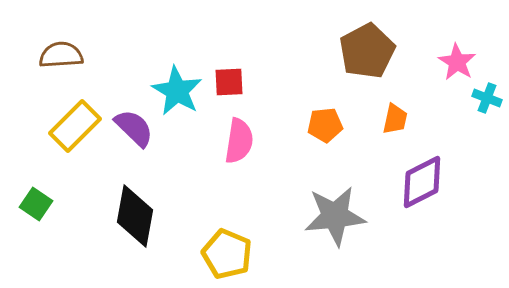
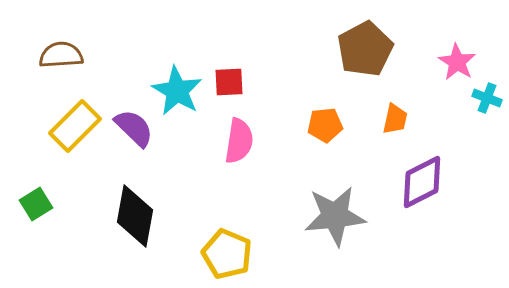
brown pentagon: moved 2 px left, 2 px up
green square: rotated 24 degrees clockwise
